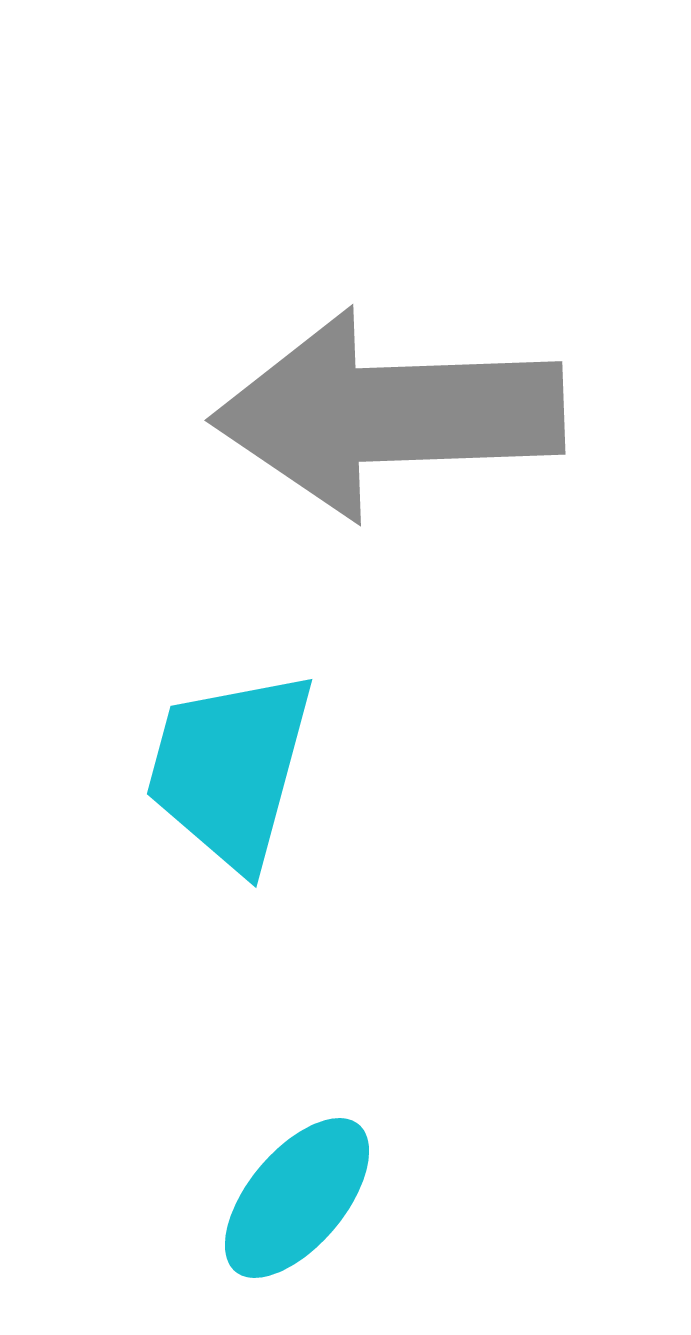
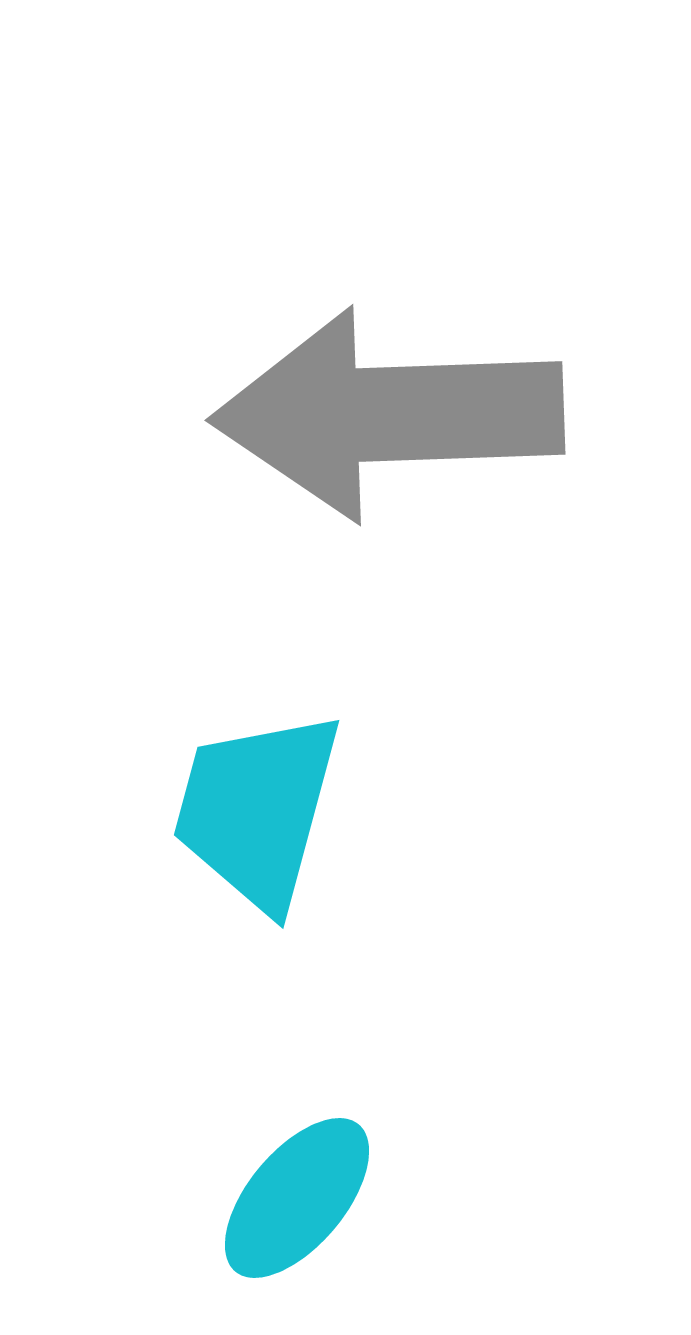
cyan trapezoid: moved 27 px right, 41 px down
